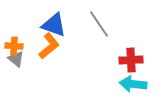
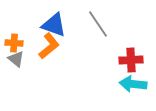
gray line: moved 1 px left
orange cross: moved 3 px up
